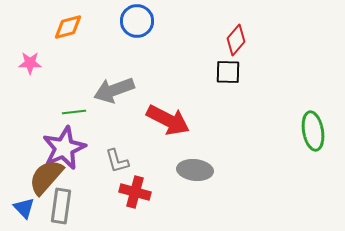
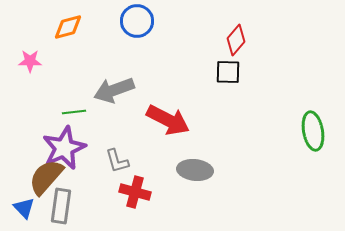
pink star: moved 2 px up
